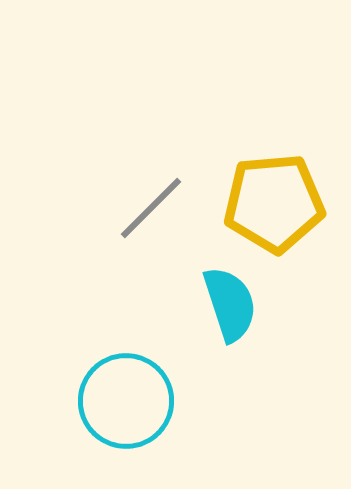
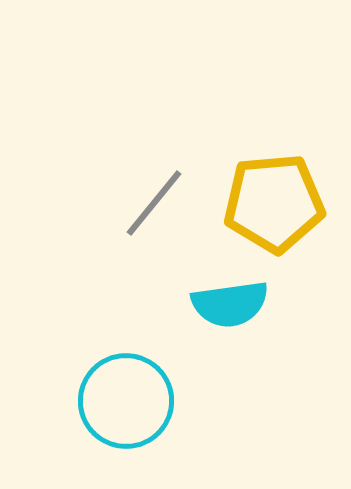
gray line: moved 3 px right, 5 px up; rotated 6 degrees counterclockwise
cyan semicircle: rotated 100 degrees clockwise
